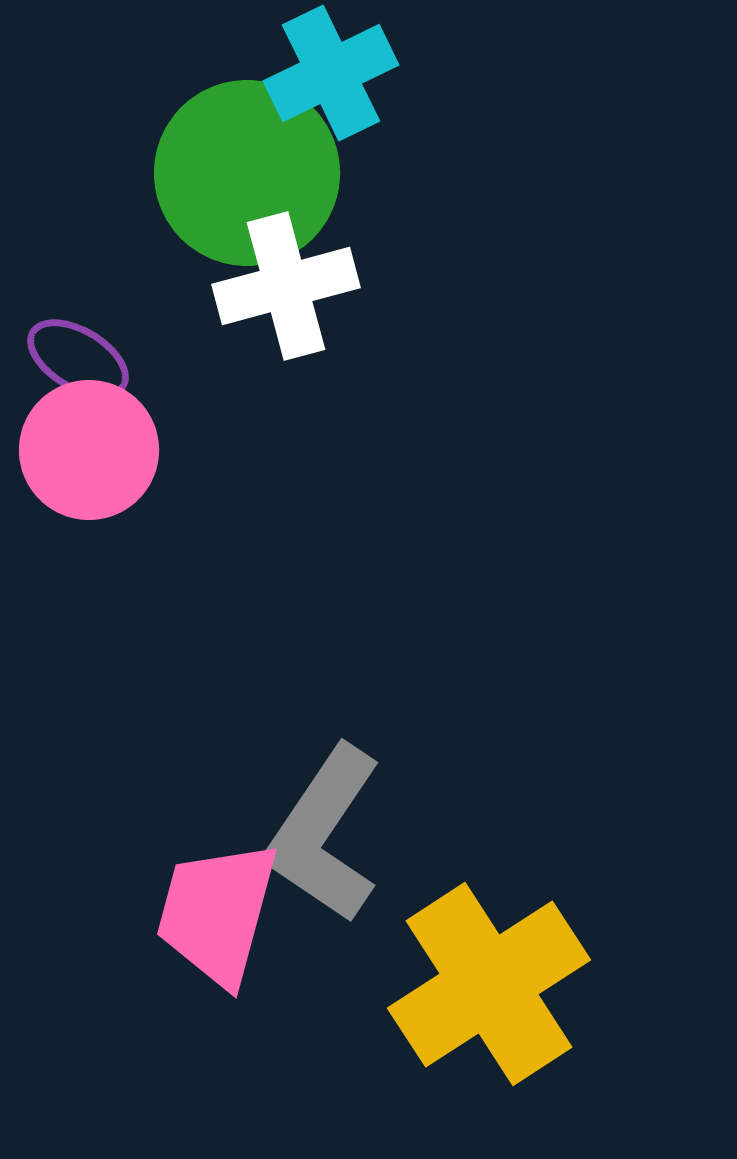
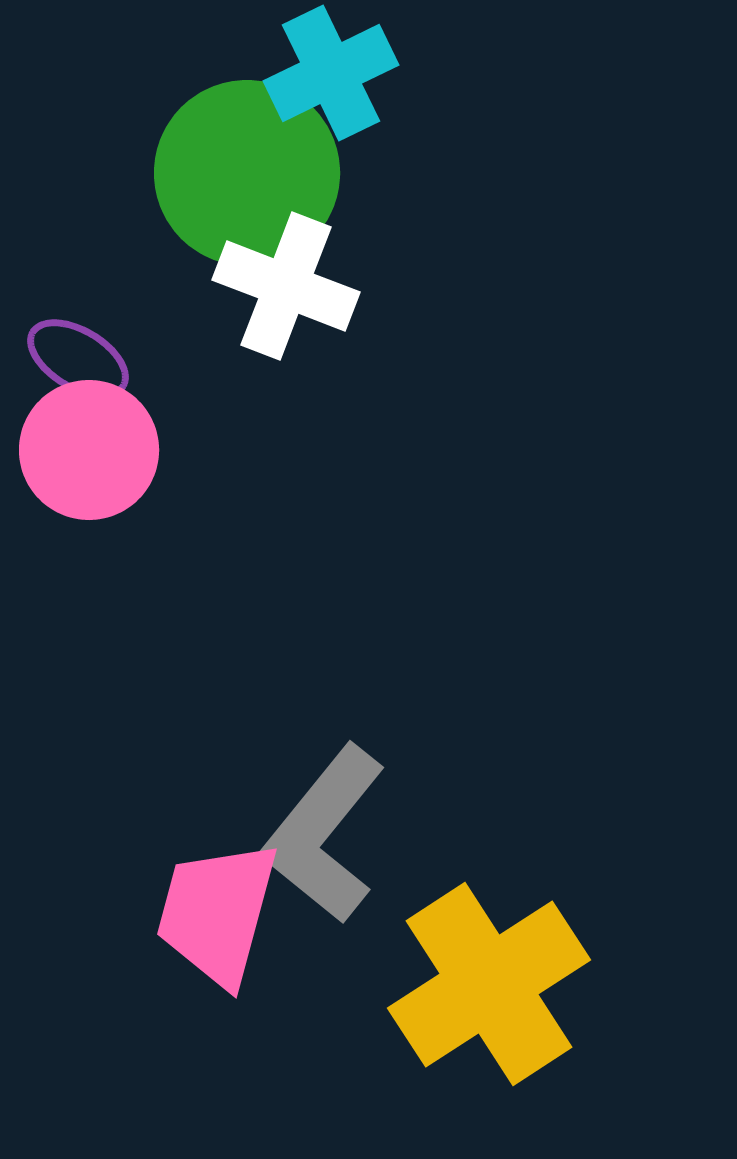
white cross: rotated 36 degrees clockwise
gray L-shape: rotated 5 degrees clockwise
